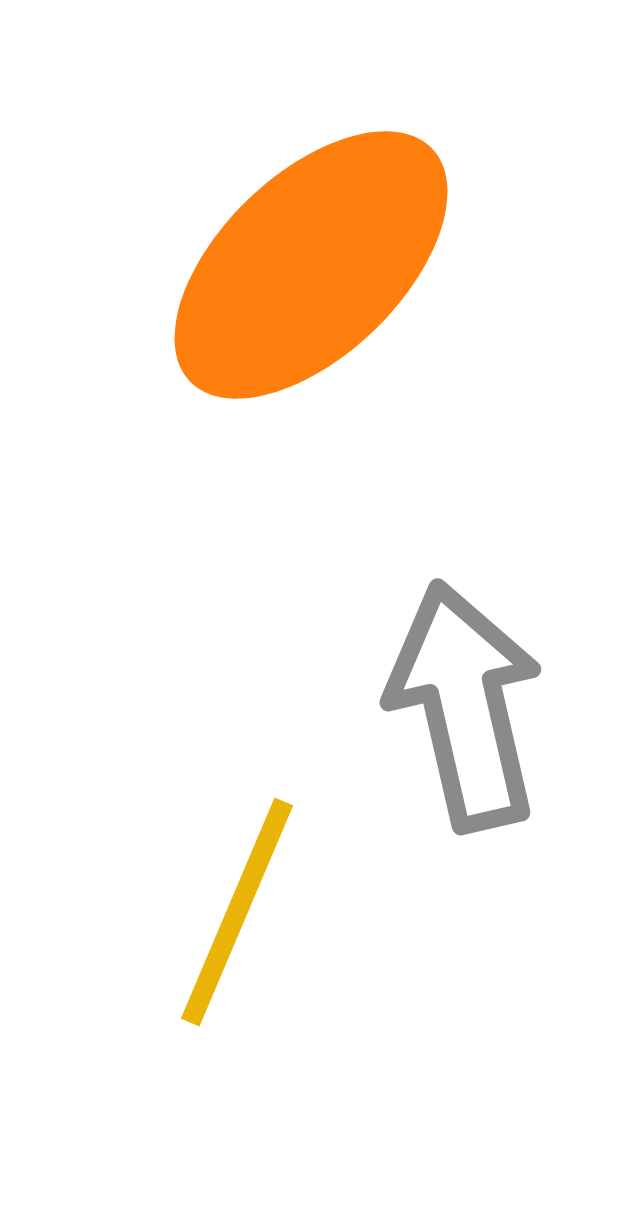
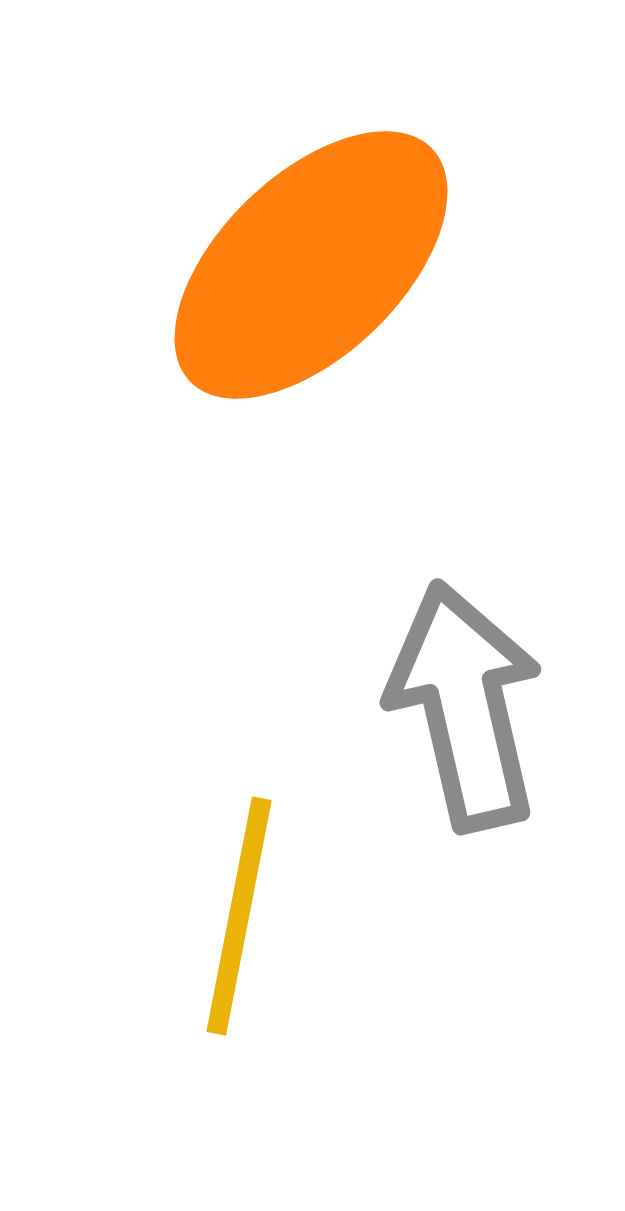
yellow line: moved 2 px right, 4 px down; rotated 12 degrees counterclockwise
